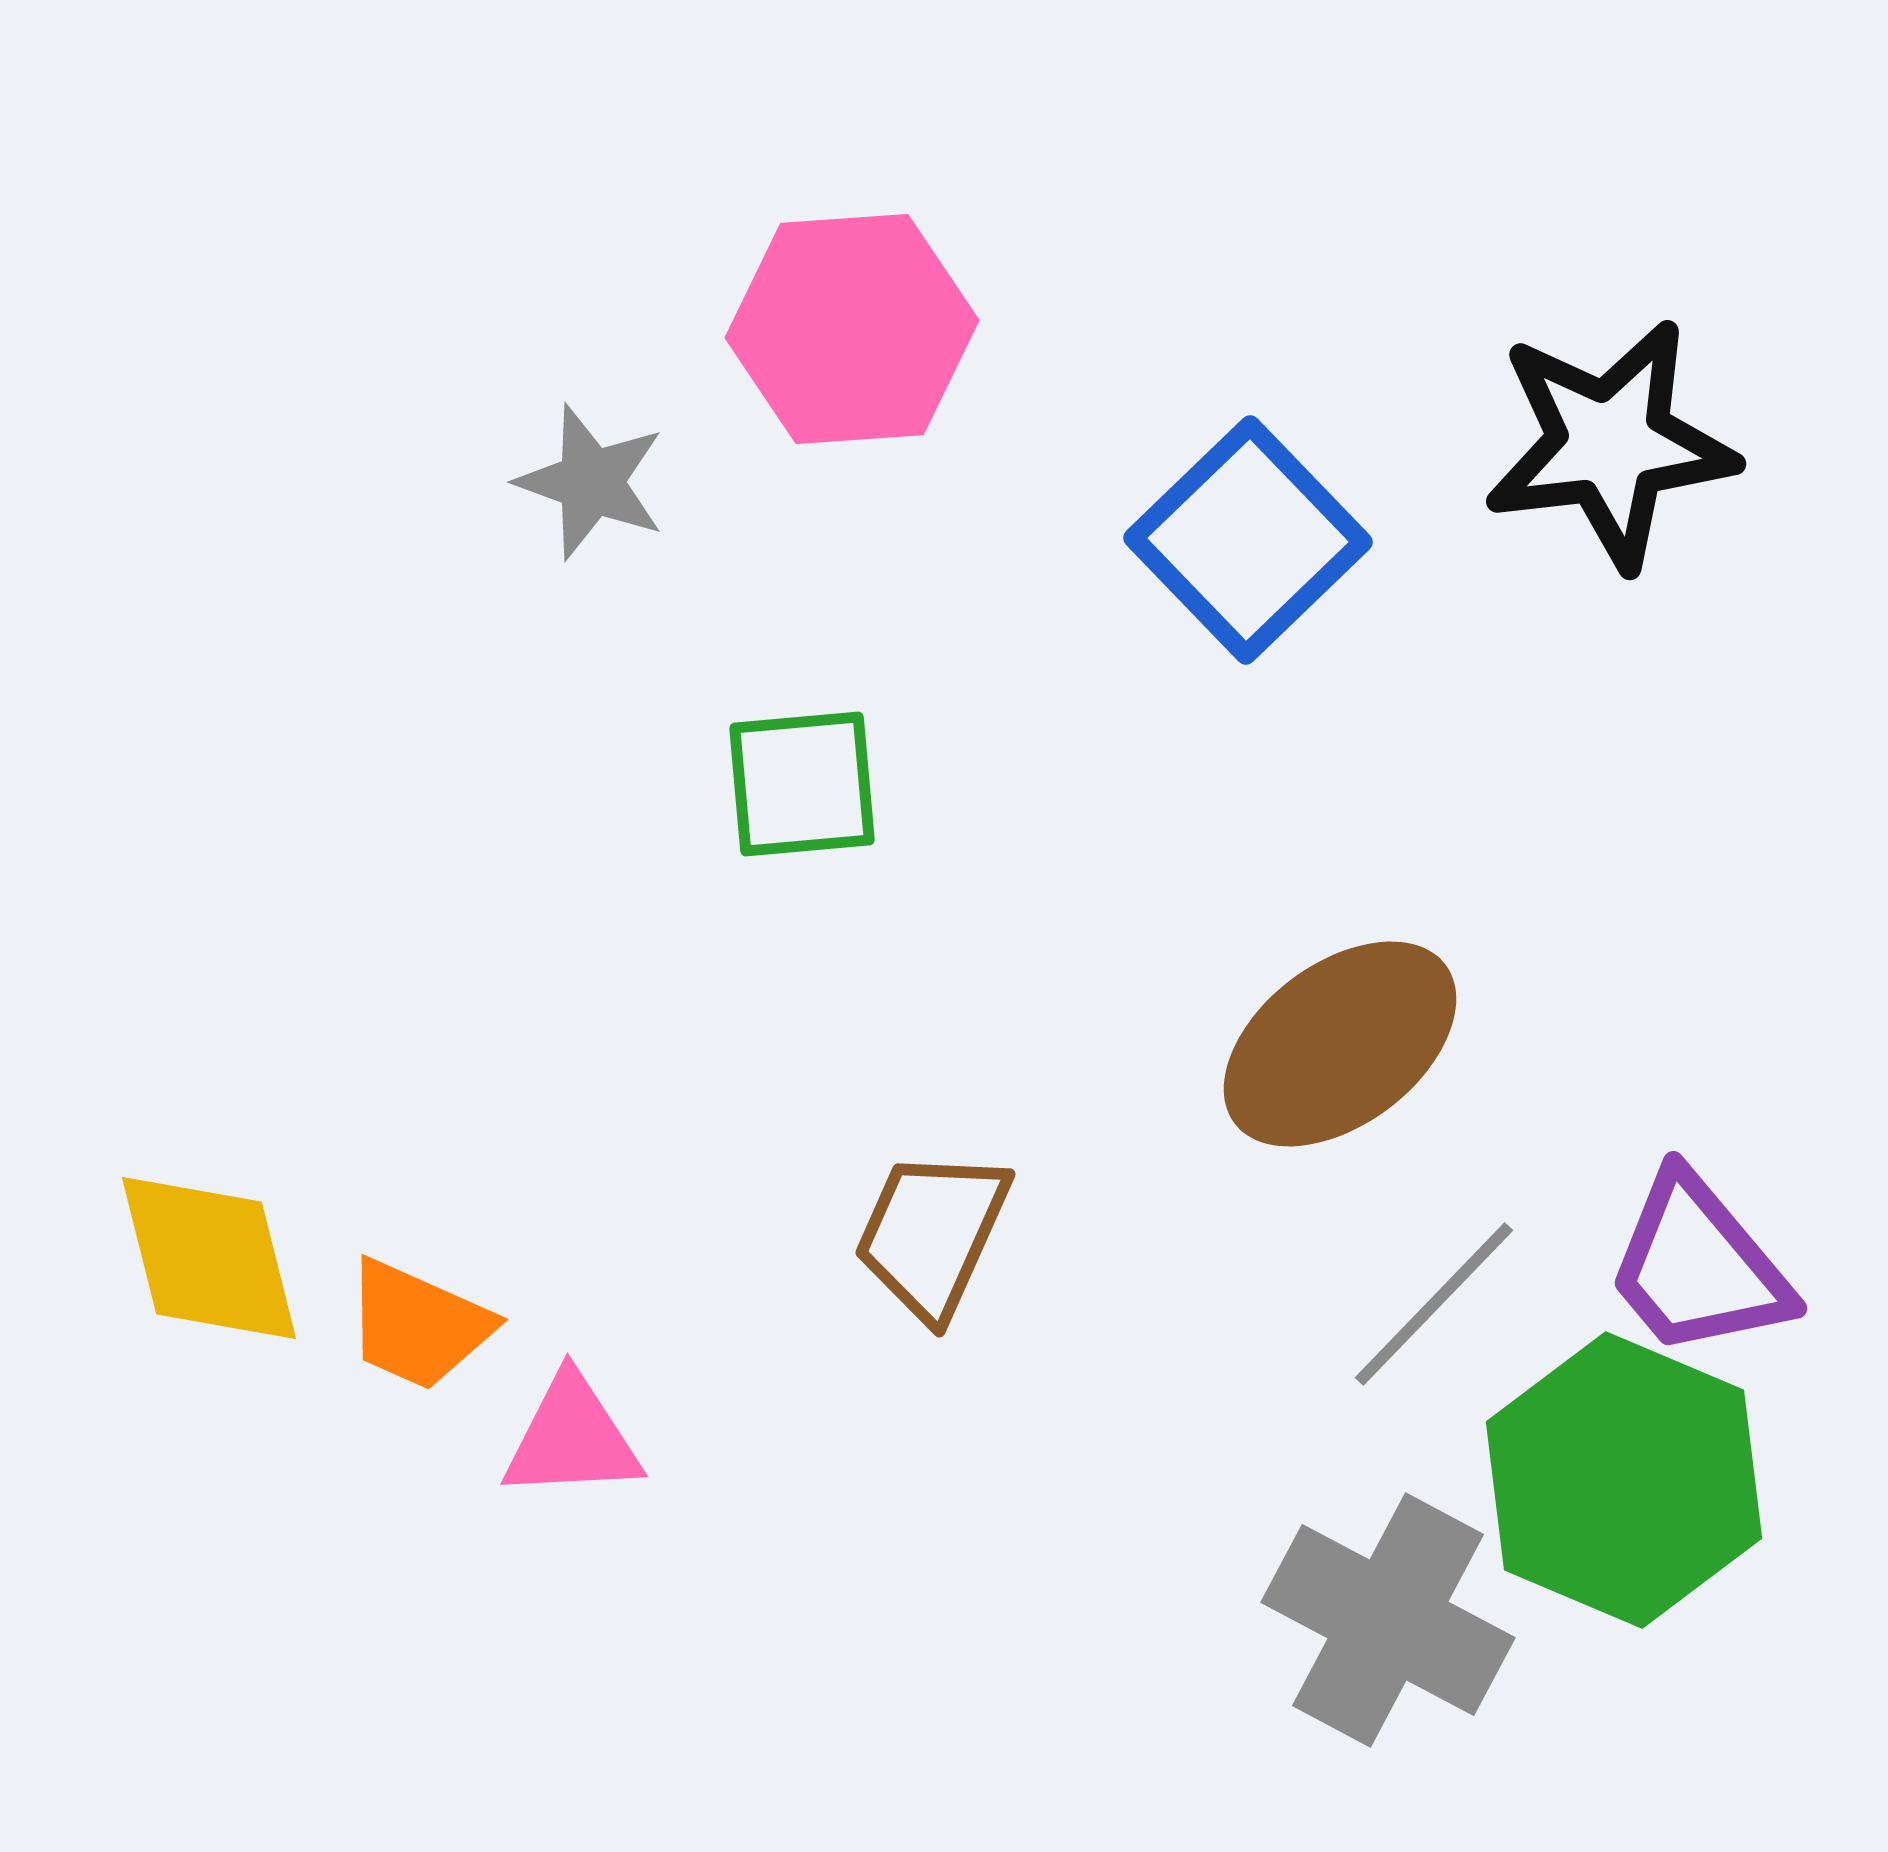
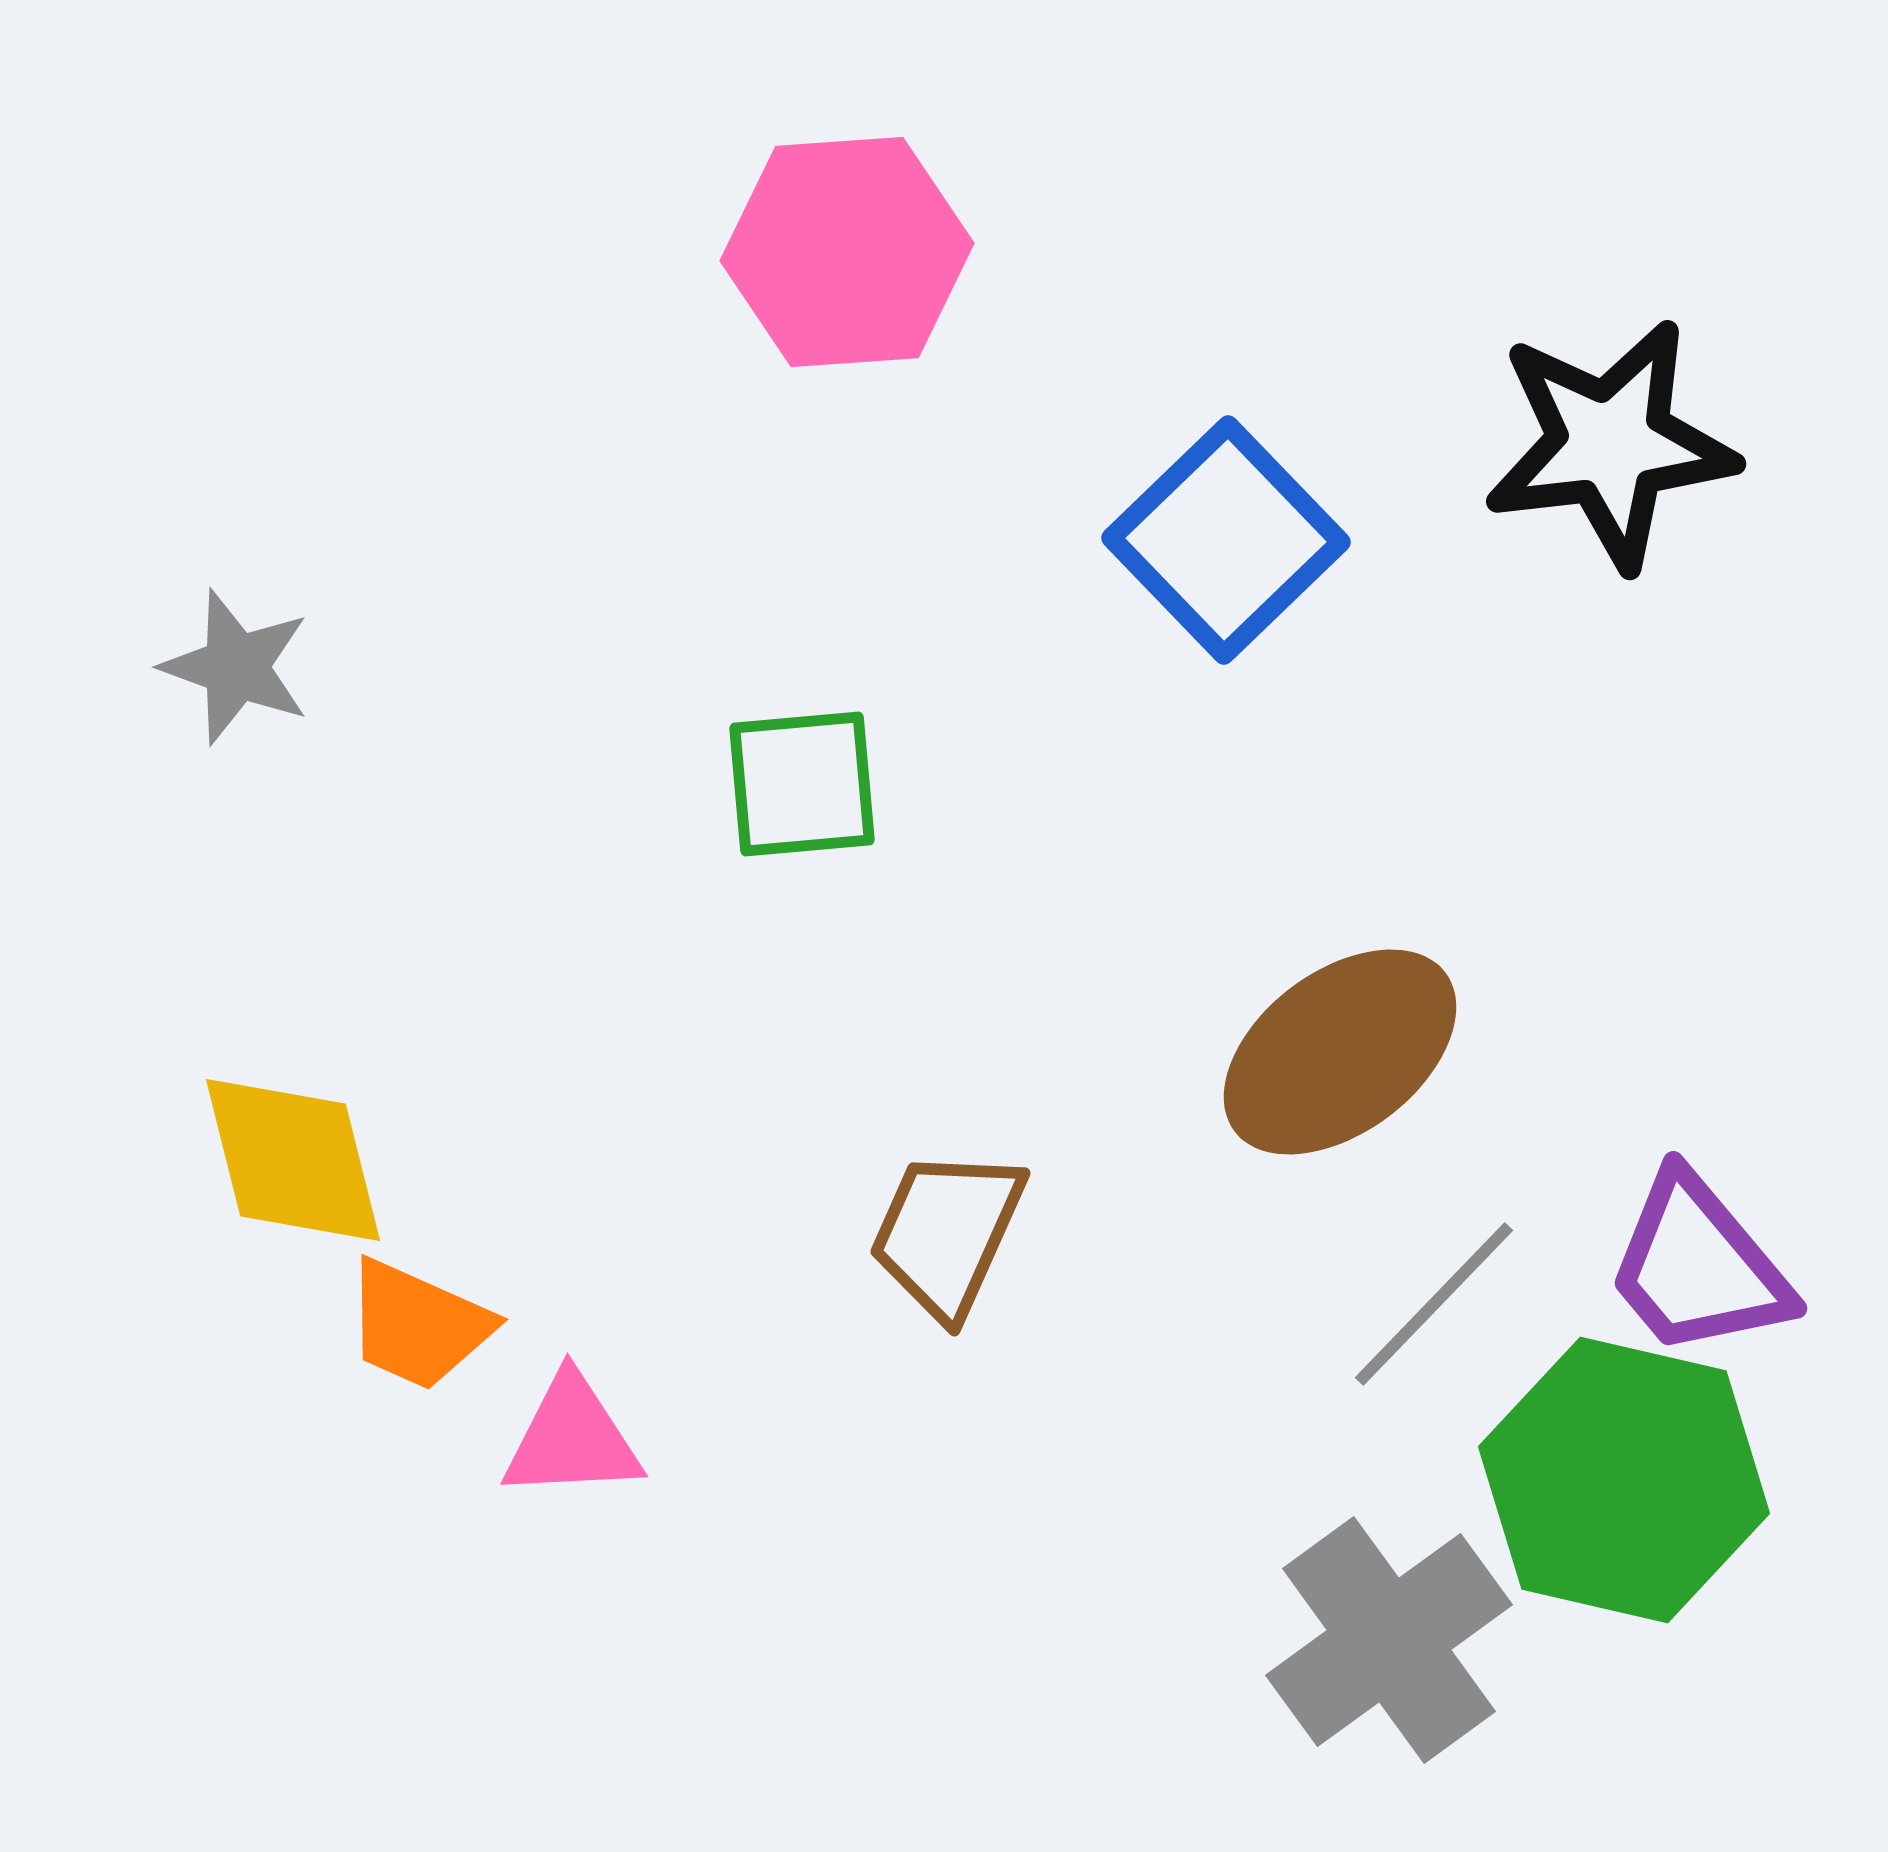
pink hexagon: moved 5 px left, 77 px up
gray star: moved 355 px left, 185 px down
blue square: moved 22 px left
brown ellipse: moved 8 px down
brown trapezoid: moved 15 px right, 1 px up
yellow diamond: moved 84 px right, 98 px up
green hexagon: rotated 10 degrees counterclockwise
gray cross: moved 1 px right, 20 px down; rotated 26 degrees clockwise
